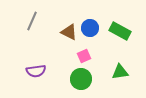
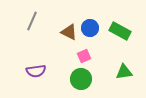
green triangle: moved 4 px right
